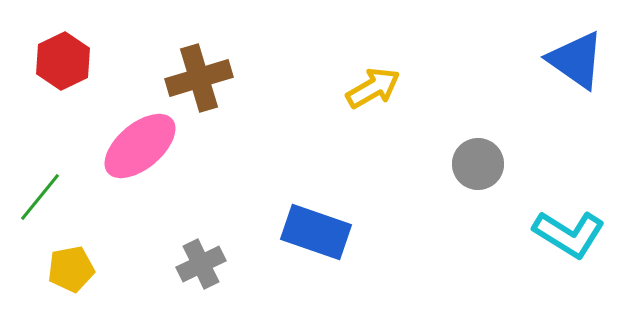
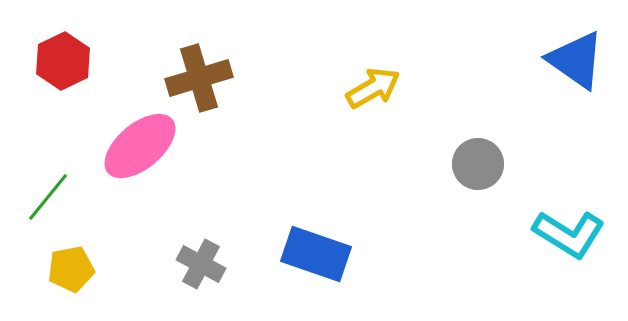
green line: moved 8 px right
blue rectangle: moved 22 px down
gray cross: rotated 36 degrees counterclockwise
